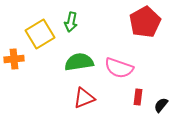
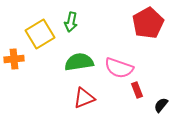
red pentagon: moved 3 px right, 1 px down
red rectangle: moved 1 px left, 7 px up; rotated 28 degrees counterclockwise
